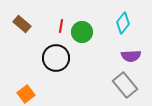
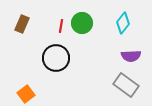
brown rectangle: rotated 72 degrees clockwise
green circle: moved 9 px up
gray rectangle: moved 1 px right; rotated 15 degrees counterclockwise
